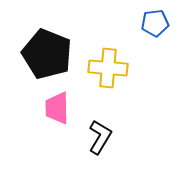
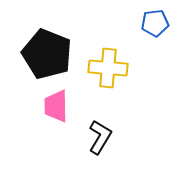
pink trapezoid: moved 1 px left, 2 px up
